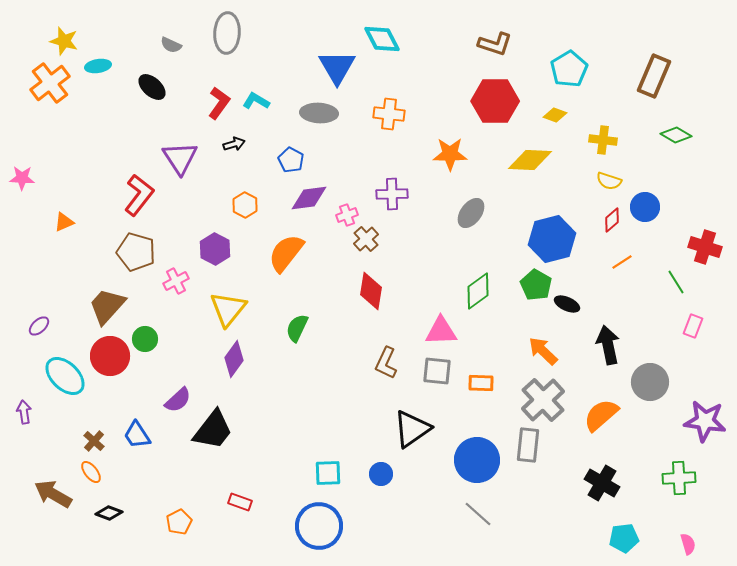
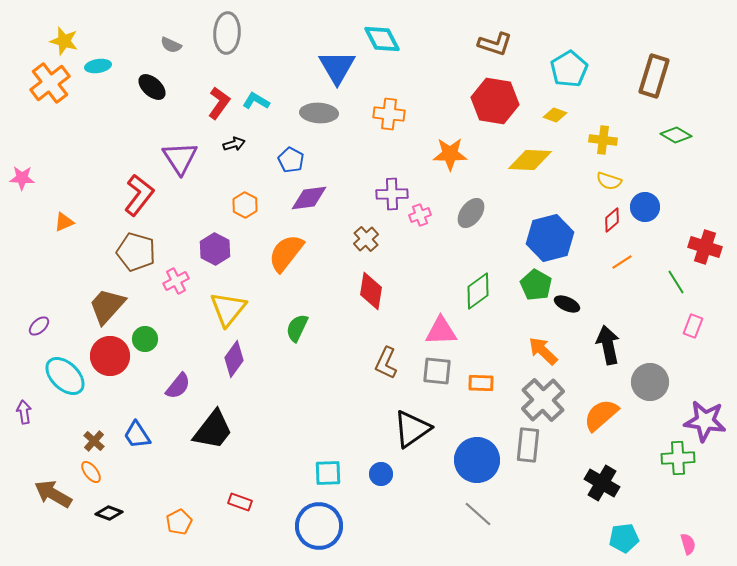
brown rectangle at (654, 76): rotated 6 degrees counterclockwise
red hexagon at (495, 101): rotated 9 degrees clockwise
pink cross at (347, 215): moved 73 px right
blue hexagon at (552, 239): moved 2 px left, 1 px up
purple semicircle at (178, 400): moved 14 px up; rotated 8 degrees counterclockwise
green cross at (679, 478): moved 1 px left, 20 px up
